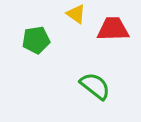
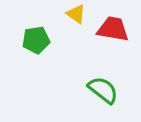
red trapezoid: rotated 12 degrees clockwise
green semicircle: moved 8 px right, 4 px down
